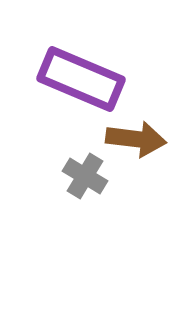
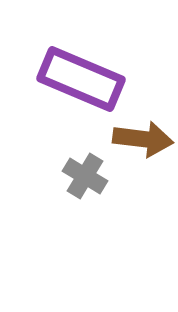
brown arrow: moved 7 px right
